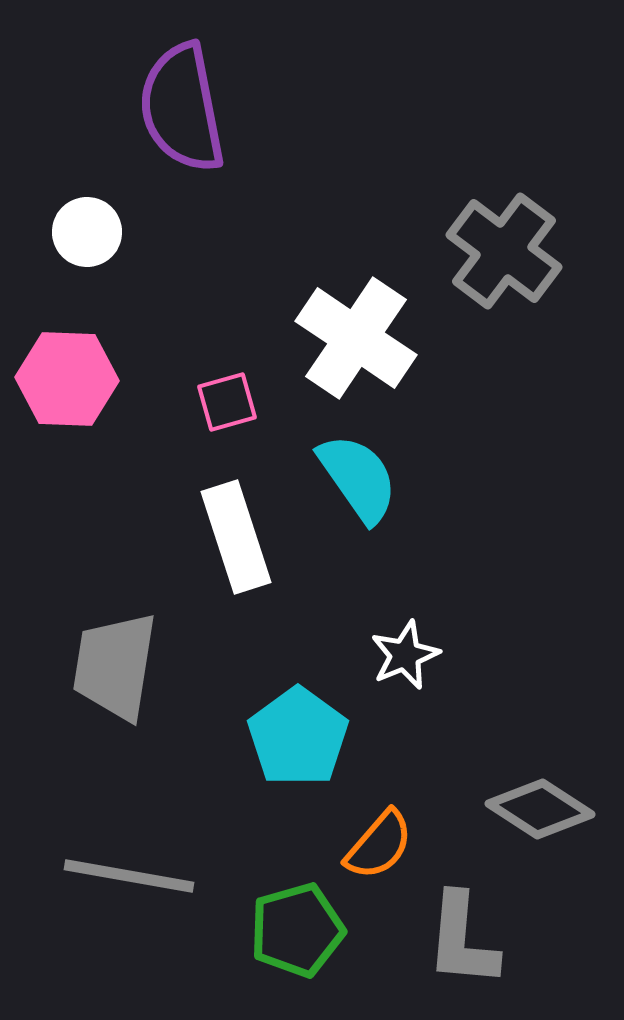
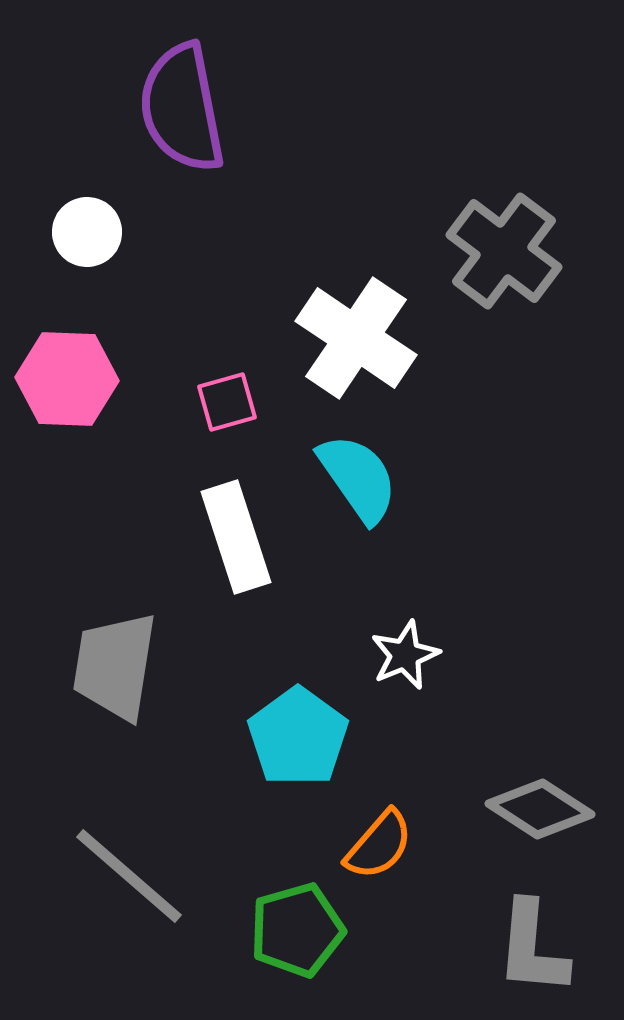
gray line: rotated 31 degrees clockwise
gray L-shape: moved 70 px right, 8 px down
